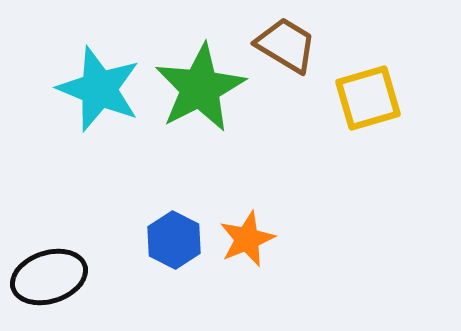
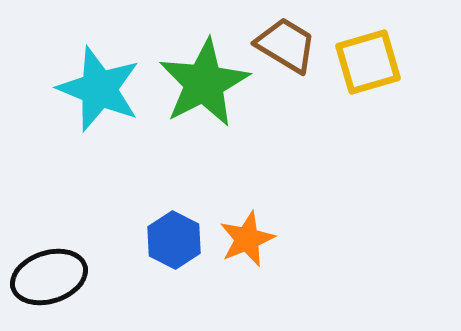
green star: moved 4 px right, 5 px up
yellow square: moved 36 px up
